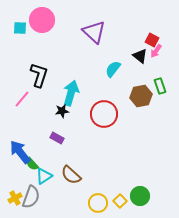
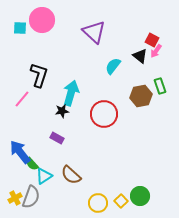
cyan semicircle: moved 3 px up
yellow square: moved 1 px right
